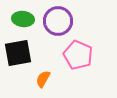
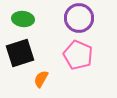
purple circle: moved 21 px right, 3 px up
black square: moved 2 px right; rotated 8 degrees counterclockwise
orange semicircle: moved 2 px left
